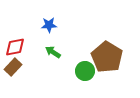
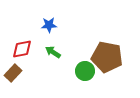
red diamond: moved 7 px right, 2 px down
brown pentagon: rotated 20 degrees counterclockwise
brown rectangle: moved 6 px down
